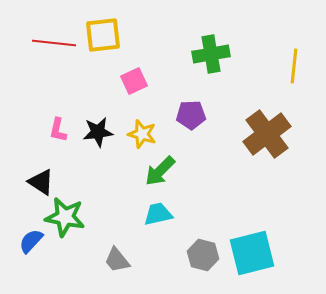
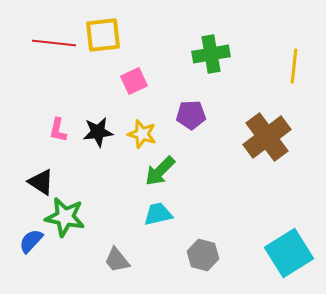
brown cross: moved 3 px down
cyan square: moved 37 px right; rotated 18 degrees counterclockwise
